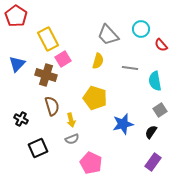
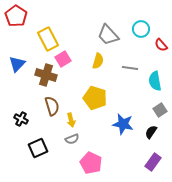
blue star: rotated 25 degrees clockwise
